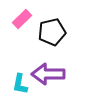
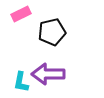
pink rectangle: moved 1 px left, 5 px up; rotated 18 degrees clockwise
cyan L-shape: moved 1 px right, 2 px up
